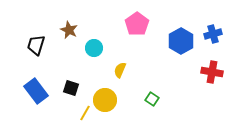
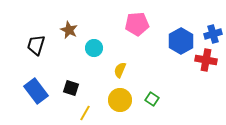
pink pentagon: rotated 30 degrees clockwise
red cross: moved 6 px left, 12 px up
yellow circle: moved 15 px right
